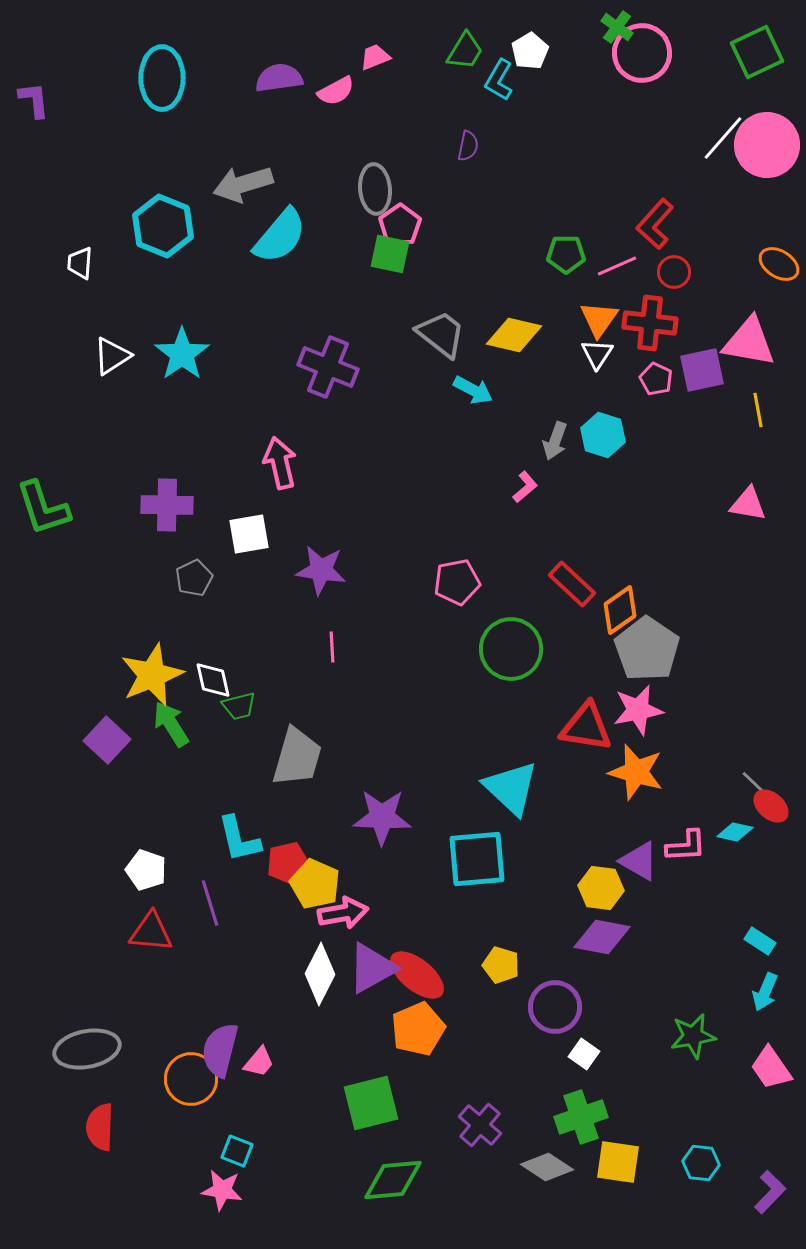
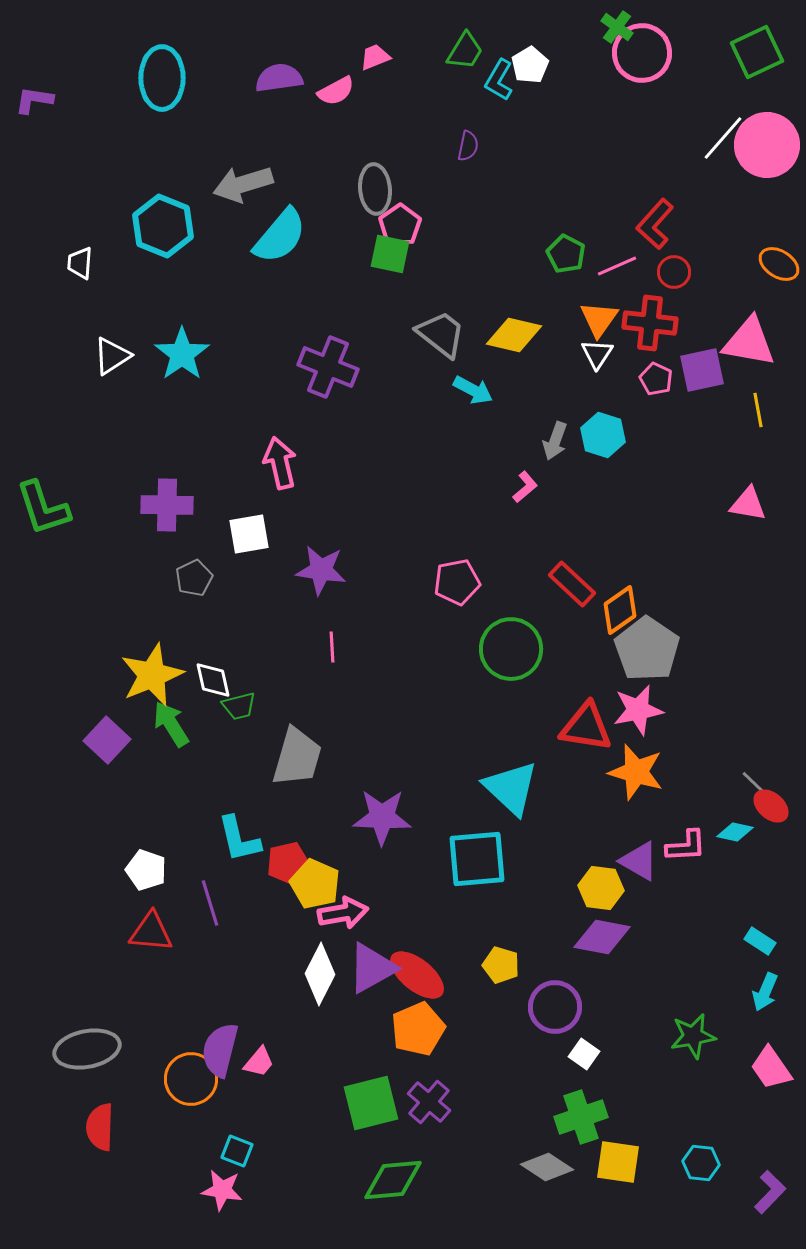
white pentagon at (530, 51): moved 14 px down
purple L-shape at (34, 100): rotated 75 degrees counterclockwise
green pentagon at (566, 254): rotated 27 degrees clockwise
purple cross at (480, 1125): moved 51 px left, 23 px up
